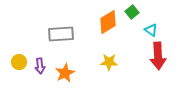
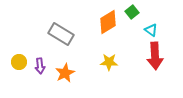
gray rectangle: rotated 35 degrees clockwise
red arrow: moved 3 px left
